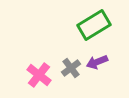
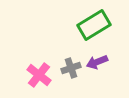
gray cross: rotated 18 degrees clockwise
